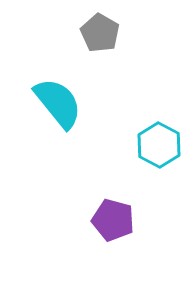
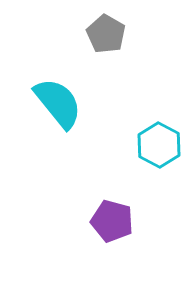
gray pentagon: moved 6 px right, 1 px down
purple pentagon: moved 1 px left, 1 px down
